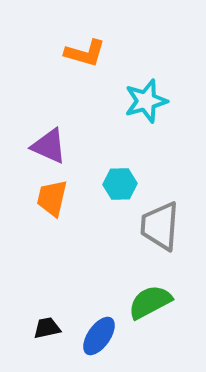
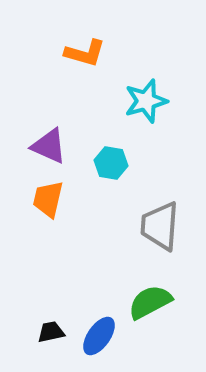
cyan hexagon: moved 9 px left, 21 px up; rotated 12 degrees clockwise
orange trapezoid: moved 4 px left, 1 px down
black trapezoid: moved 4 px right, 4 px down
